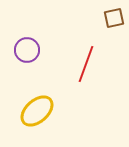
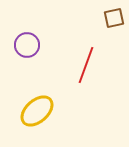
purple circle: moved 5 px up
red line: moved 1 px down
